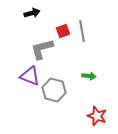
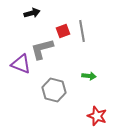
purple triangle: moved 9 px left, 12 px up
